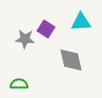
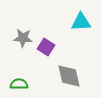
purple square: moved 18 px down
gray star: moved 2 px left, 1 px up
gray diamond: moved 2 px left, 16 px down
